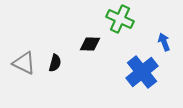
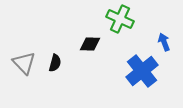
gray triangle: rotated 20 degrees clockwise
blue cross: moved 1 px up
